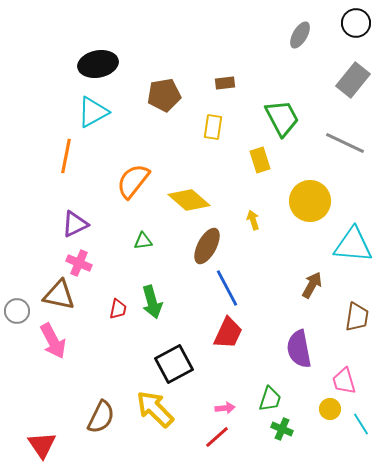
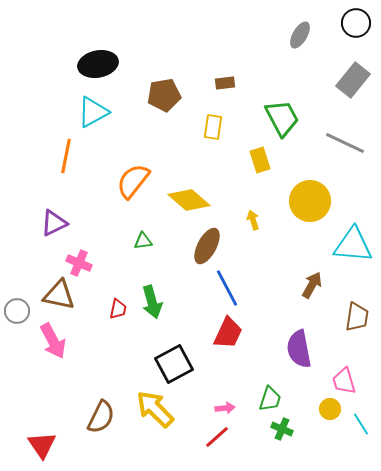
purple triangle at (75, 224): moved 21 px left, 1 px up
